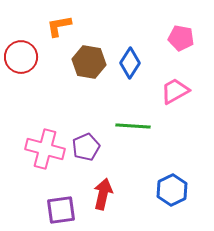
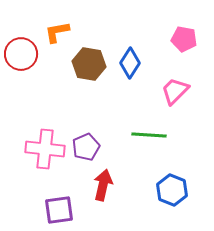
orange L-shape: moved 2 px left, 6 px down
pink pentagon: moved 3 px right, 1 px down
red circle: moved 3 px up
brown hexagon: moved 2 px down
pink trapezoid: rotated 16 degrees counterclockwise
green line: moved 16 px right, 9 px down
pink cross: rotated 9 degrees counterclockwise
blue hexagon: rotated 12 degrees counterclockwise
red arrow: moved 9 px up
purple square: moved 2 px left
